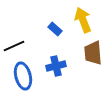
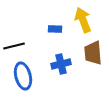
blue rectangle: rotated 40 degrees counterclockwise
black line: rotated 10 degrees clockwise
blue cross: moved 5 px right, 2 px up
